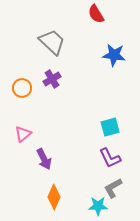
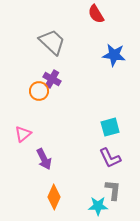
purple cross: rotated 30 degrees counterclockwise
orange circle: moved 17 px right, 3 px down
gray L-shape: moved 2 px down; rotated 125 degrees clockwise
